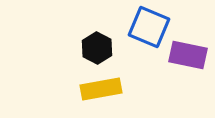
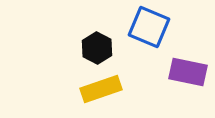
purple rectangle: moved 17 px down
yellow rectangle: rotated 9 degrees counterclockwise
